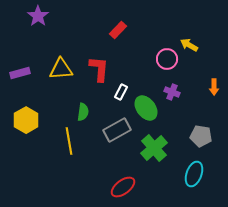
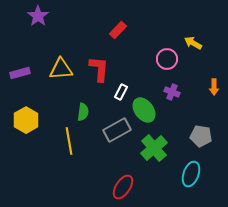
yellow arrow: moved 4 px right, 2 px up
green ellipse: moved 2 px left, 2 px down
cyan ellipse: moved 3 px left
red ellipse: rotated 20 degrees counterclockwise
